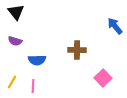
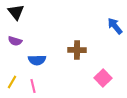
pink line: rotated 16 degrees counterclockwise
